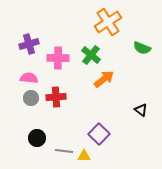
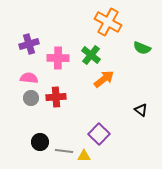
orange cross: rotated 28 degrees counterclockwise
black circle: moved 3 px right, 4 px down
